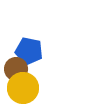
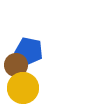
brown circle: moved 4 px up
